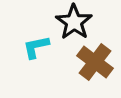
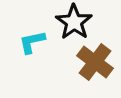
cyan L-shape: moved 4 px left, 5 px up
